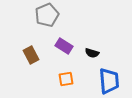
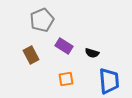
gray pentagon: moved 5 px left, 5 px down
